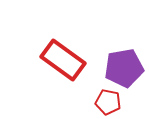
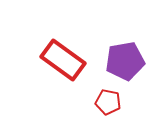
purple pentagon: moved 1 px right, 7 px up
